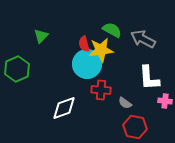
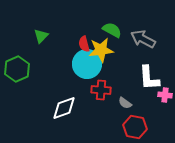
pink cross: moved 6 px up
